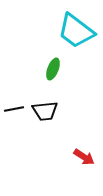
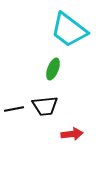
cyan trapezoid: moved 7 px left, 1 px up
black trapezoid: moved 5 px up
red arrow: moved 12 px left, 23 px up; rotated 40 degrees counterclockwise
